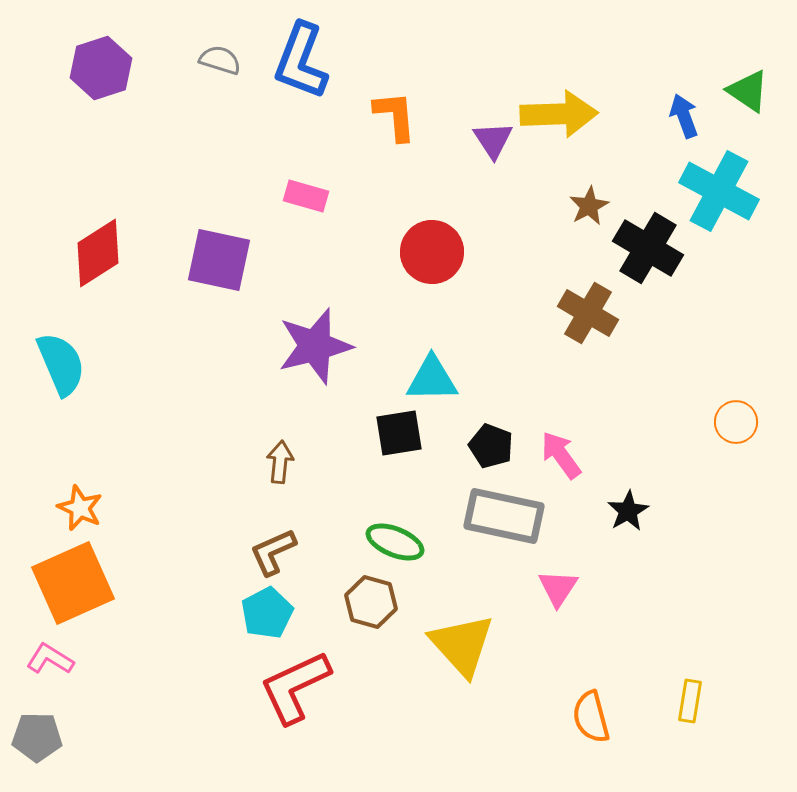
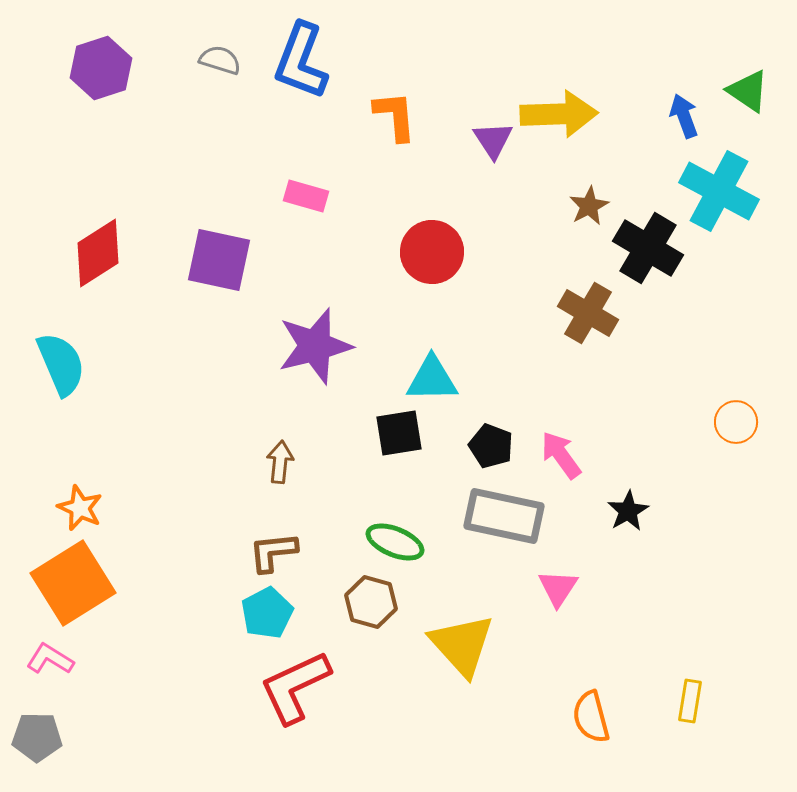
brown L-shape: rotated 18 degrees clockwise
orange square: rotated 8 degrees counterclockwise
